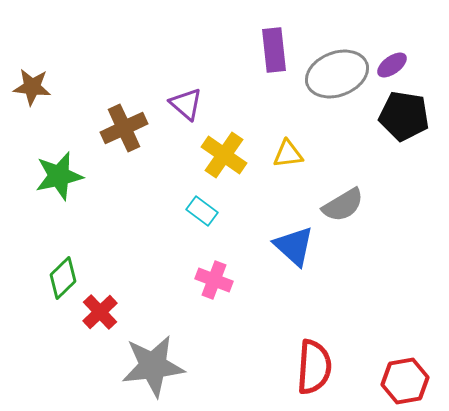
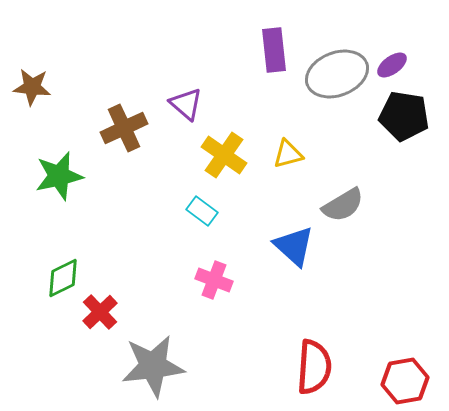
yellow triangle: rotated 8 degrees counterclockwise
green diamond: rotated 18 degrees clockwise
